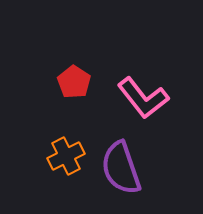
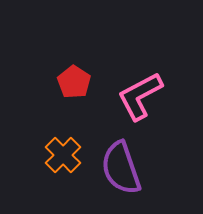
pink L-shape: moved 3 px left, 2 px up; rotated 100 degrees clockwise
orange cross: moved 3 px left, 1 px up; rotated 18 degrees counterclockwise
